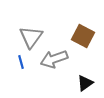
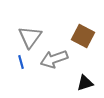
gray triangle: moved 1 px left
black triangle: rotated 18 degrees clockwise
